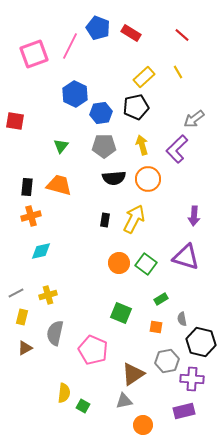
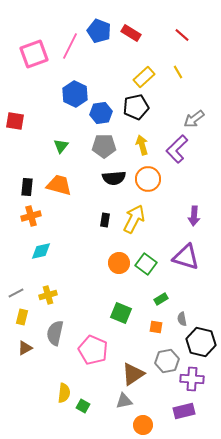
blue pentagon at (98, 28): moved 1 px right, 3 px down
